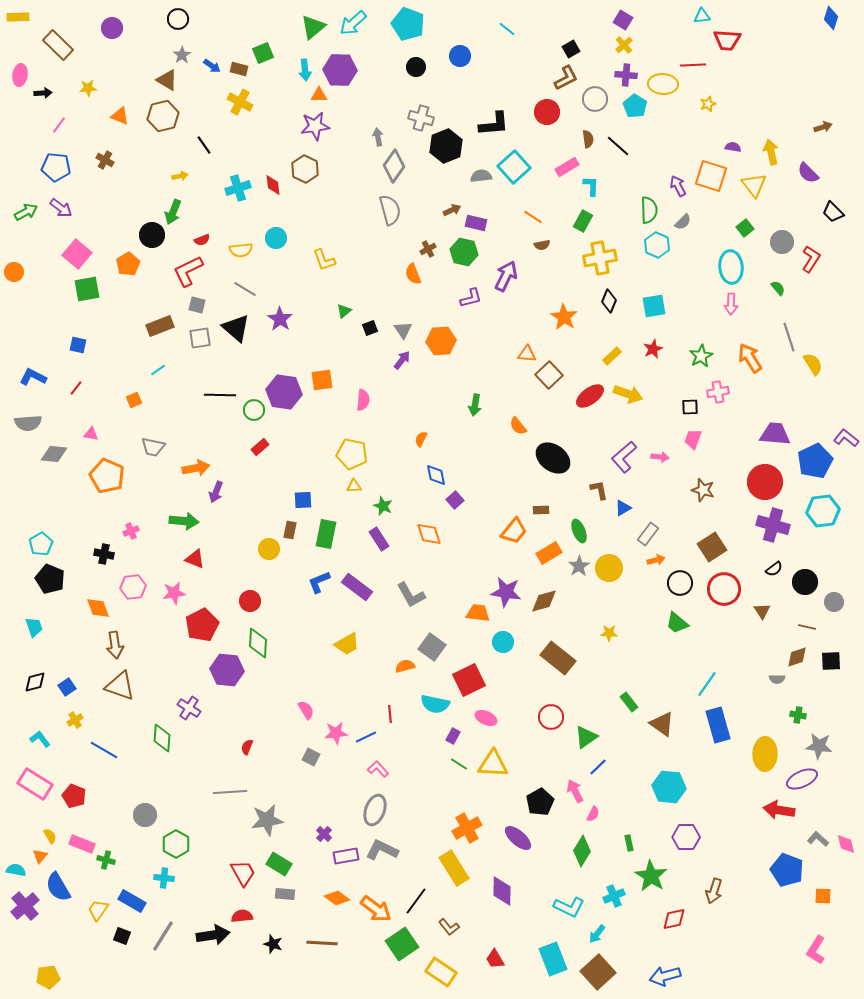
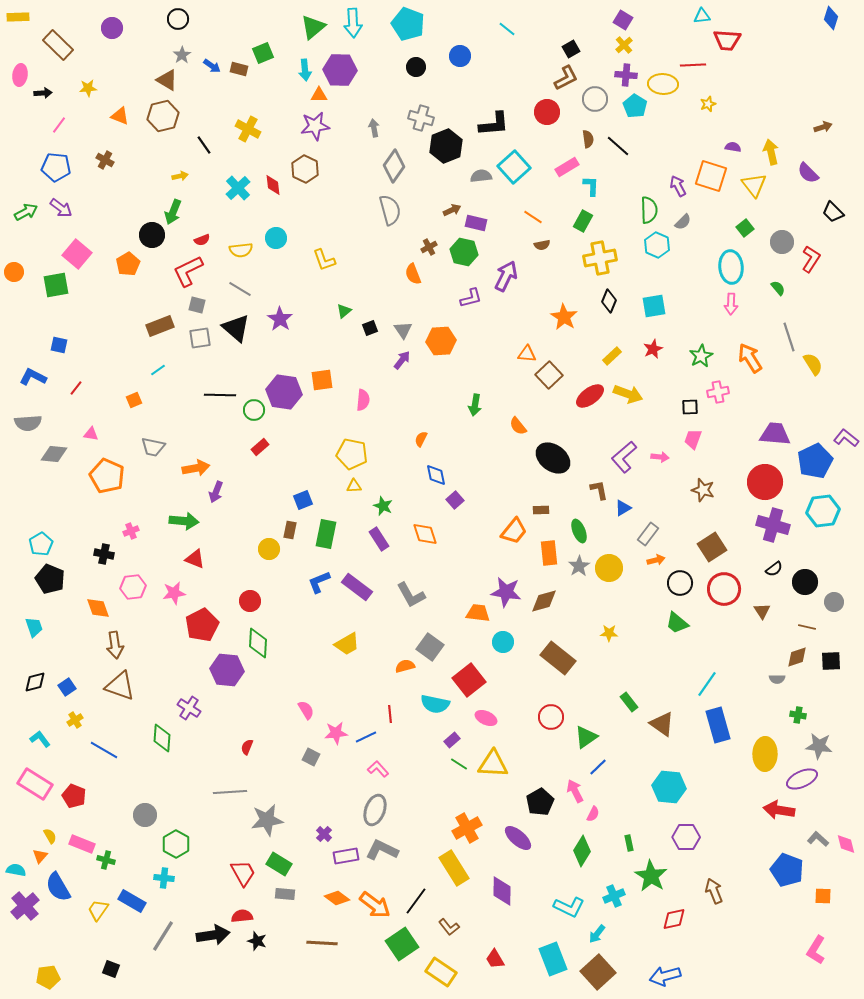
cyan arrow at (353, 23): rotated 52 degrees counterclockwise
yellow cross at (240, 102): moved 8 px right, 27 px down
gray arrow at (378, 137): moved 4 px left, 9 px up
cyan cross at (238, 188): rotated 25 degrees counterclockwise
brown cross at (428, 249): moved 1 px right, 2 px up
green square at (87, 289): moved 31 px left, 4 px up
gray line at (245, 289): moved 5 px left
blue square at (78, 345): moved 19 px left
blue square at (303, 500): rotated 18 degrees counterclockwise
orange diamond at (429, 534): moved 4 px left
orange rectangle at (549, 553): rotated 65 degrees counterclockwise
gray square at (432, 647): moved 2 px left
red square at (469, 680): rotated 12 degrees counterclockwise
purple rectangle at (453, 736): moved 1 px left, 4 px down; rotated 21 degrees clockwise
brown arrow at (714, 891): rotated 140 degrees clockwise
orange arrow at (376, 909): moved 1 px left, 4 px up
black square at (122, 936): moved 11 px left, 33 px down
black star at (273, 944): moved 16 px left, 3 px up
